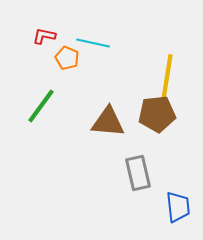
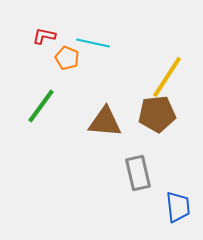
yellow line: rotated 24 degrees clockwise
brown triangle: moved 3 px left
